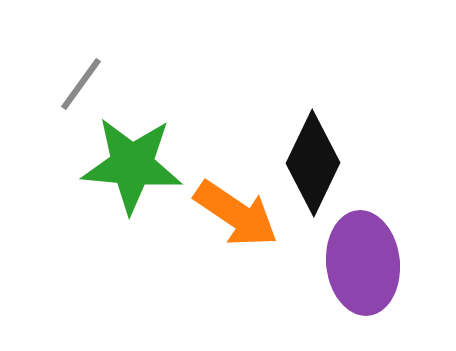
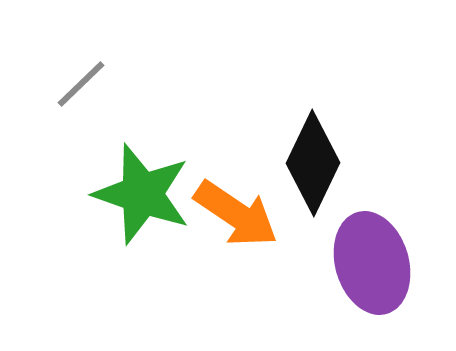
gray line: rotated 10 degrees clockwise
green star: moved 10 px right, 29 px down; rotated 14 degrees clockwise
purple ellipse: moved 9 px right; rotated 10 degrees counterclockwise
